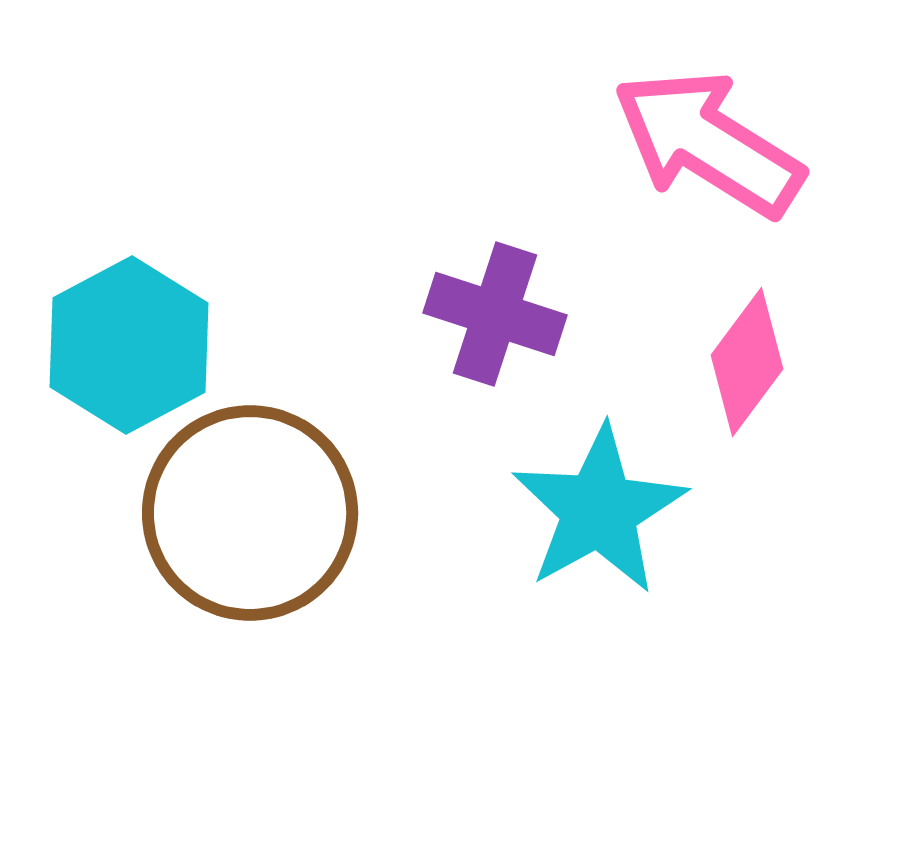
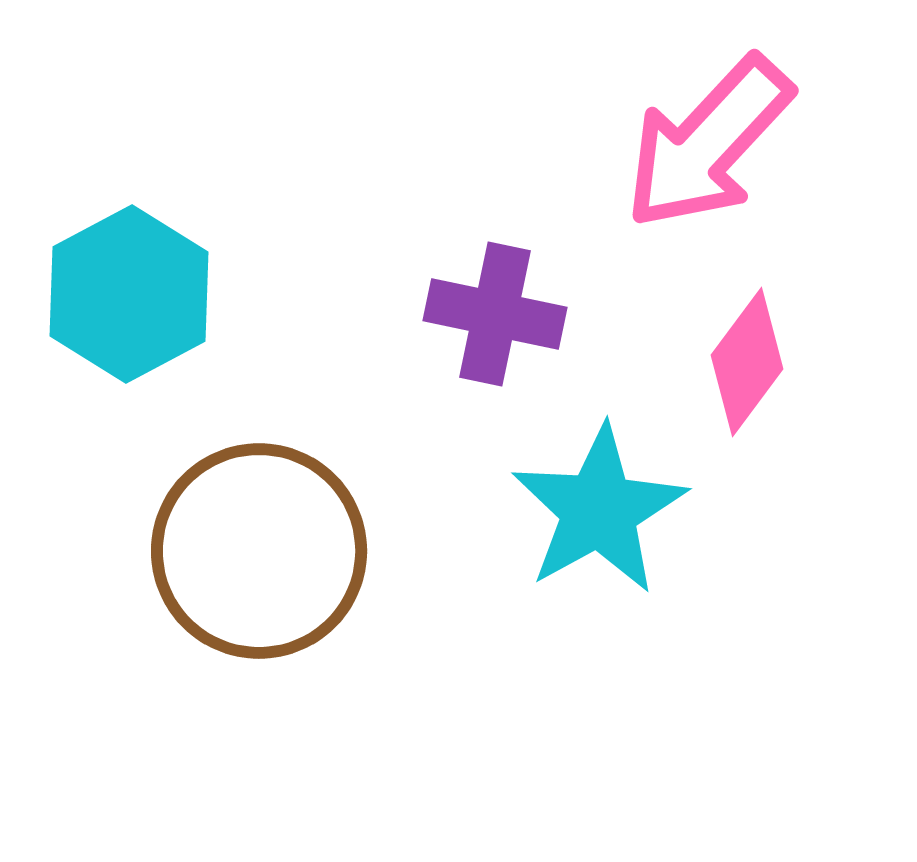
pink arrow: rotated 79 degrees counterclockwise
purple cross: rotated 6 degrees counterclockwise
cyan hexagon: moved 51 px up
brown circle: moved 9 px right, 38 px down
